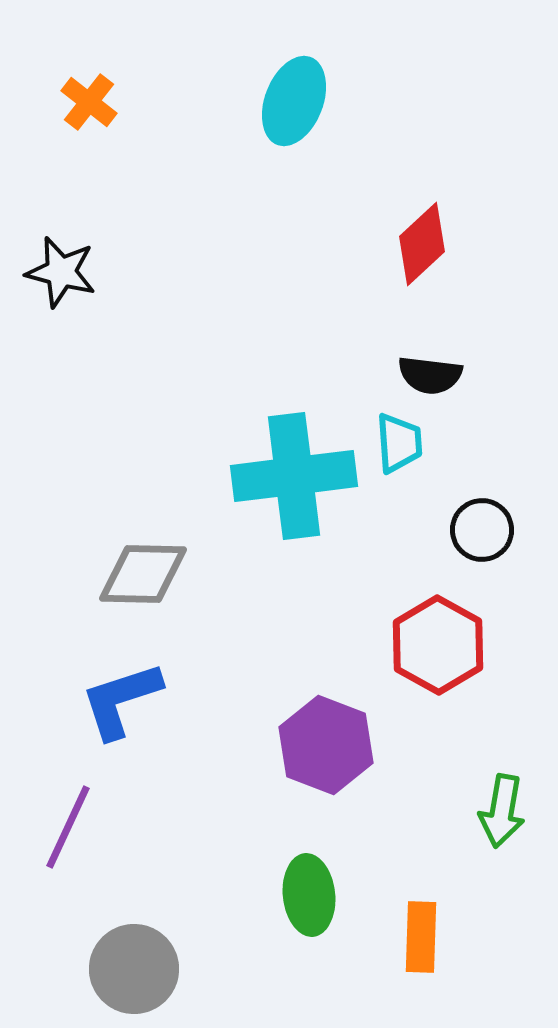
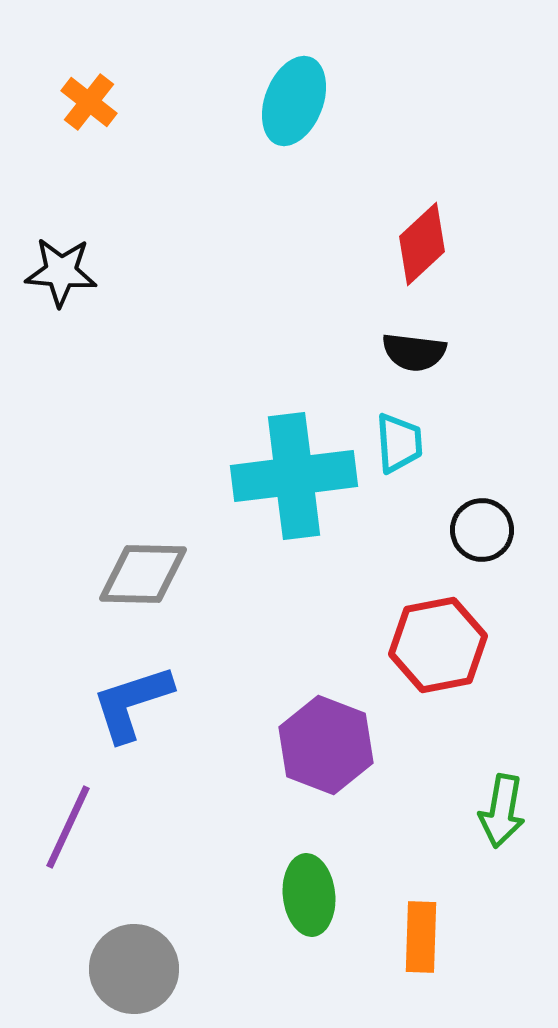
black star: rotated 10 degrees counterclockwise
black semicircle: moved 16 px left, 23 px up
red hexagon: rotated 20 degrees clockwise
blue L-shape: moved 11 px right, 3 px down
